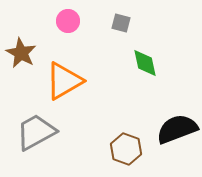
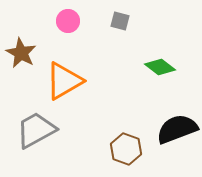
gray square: moved 1 px left, 2 px up
green diamond: moved 15 px right, 4 px down; rotated 40 degrees counterclockwise
gray trapezoid: moved 2 px up
